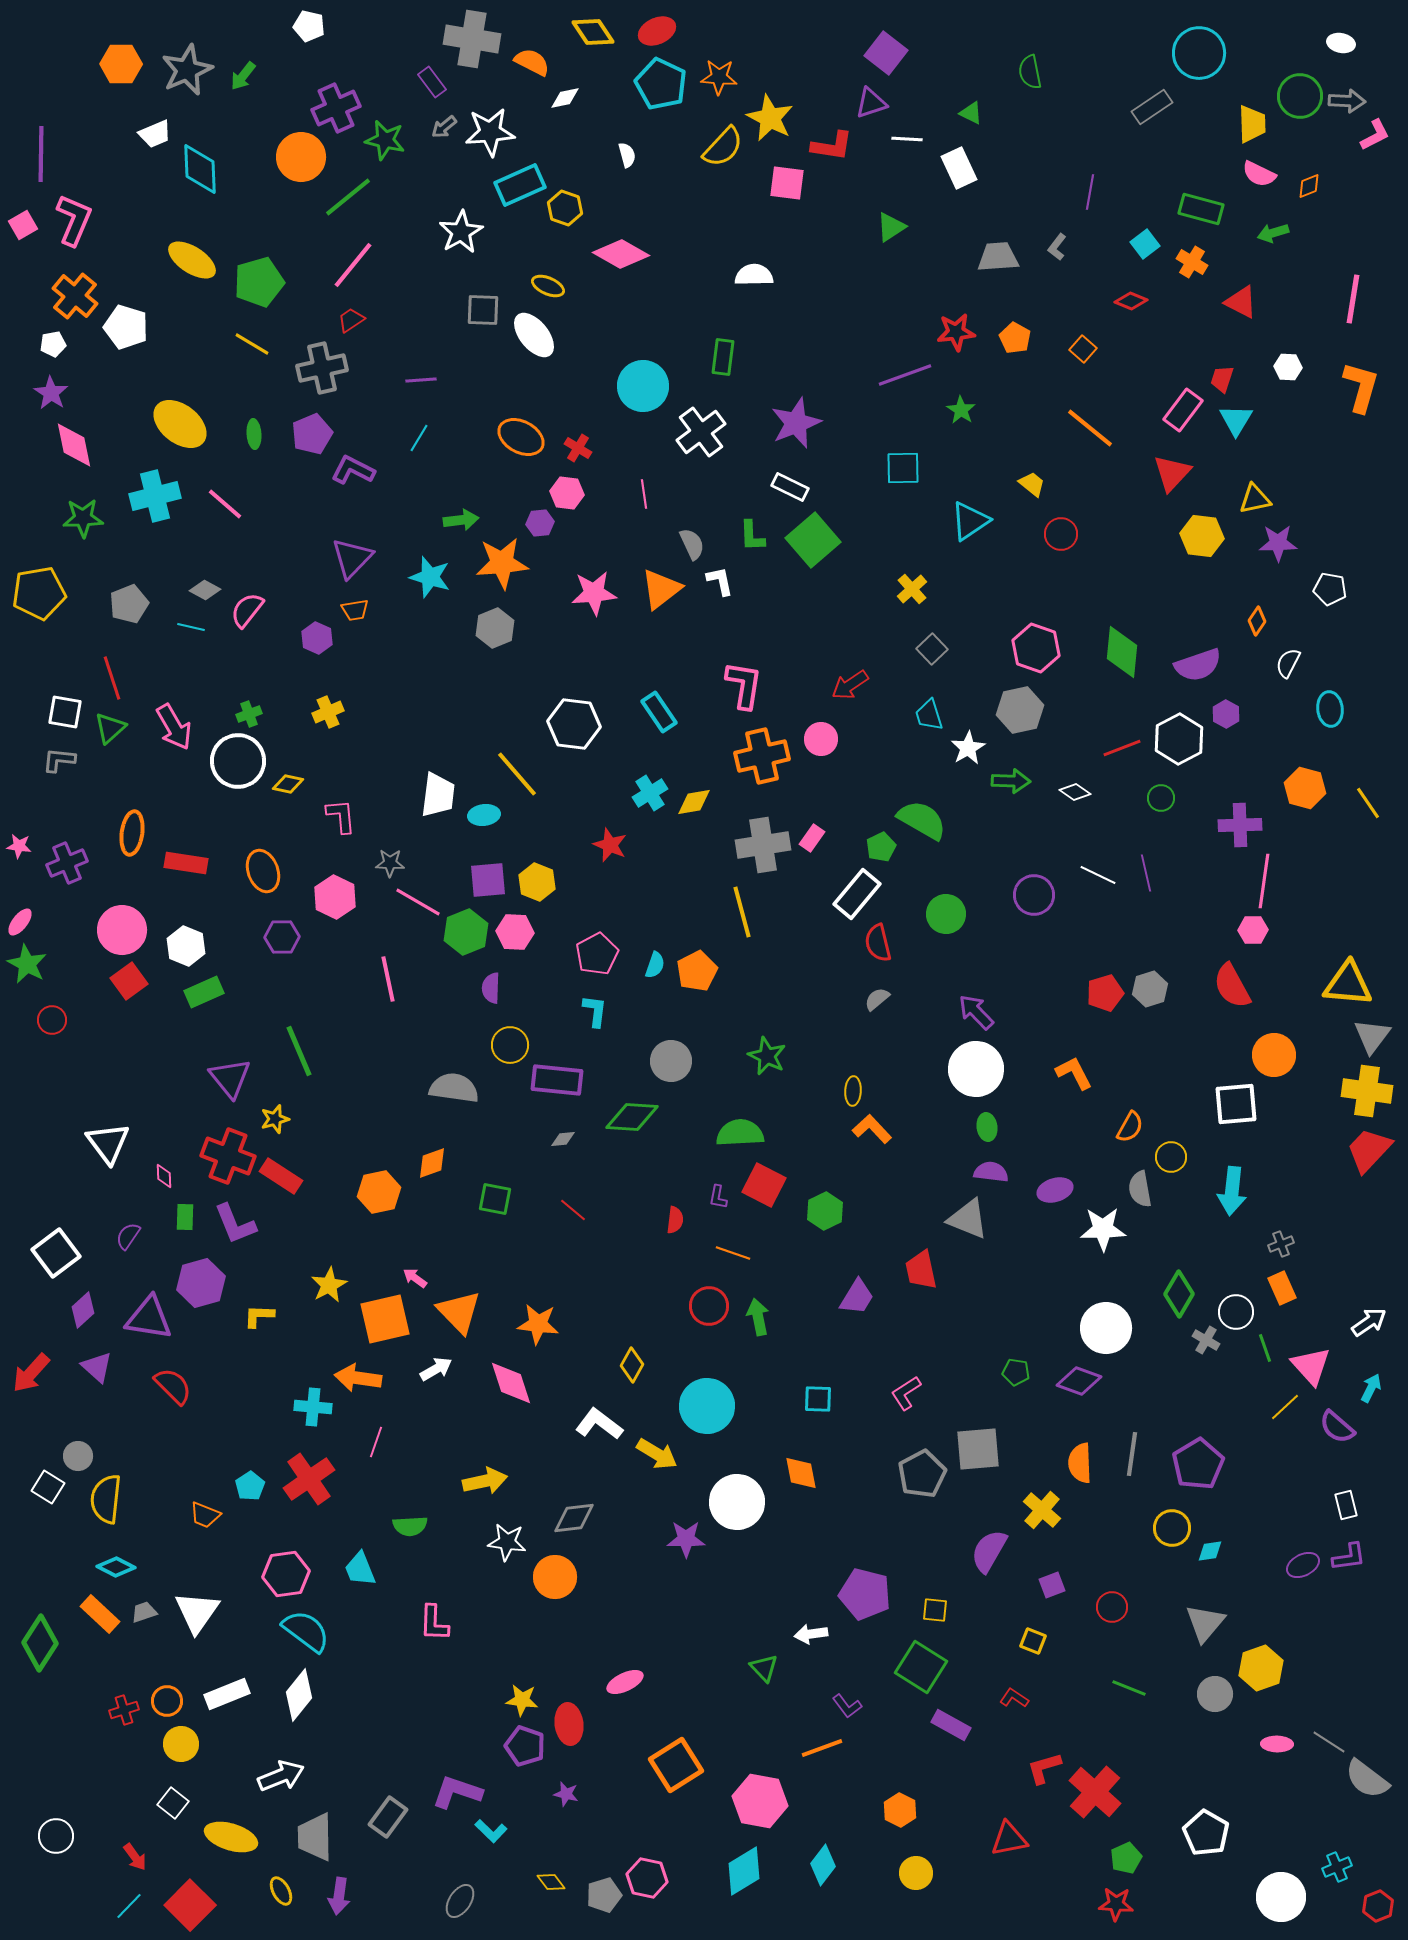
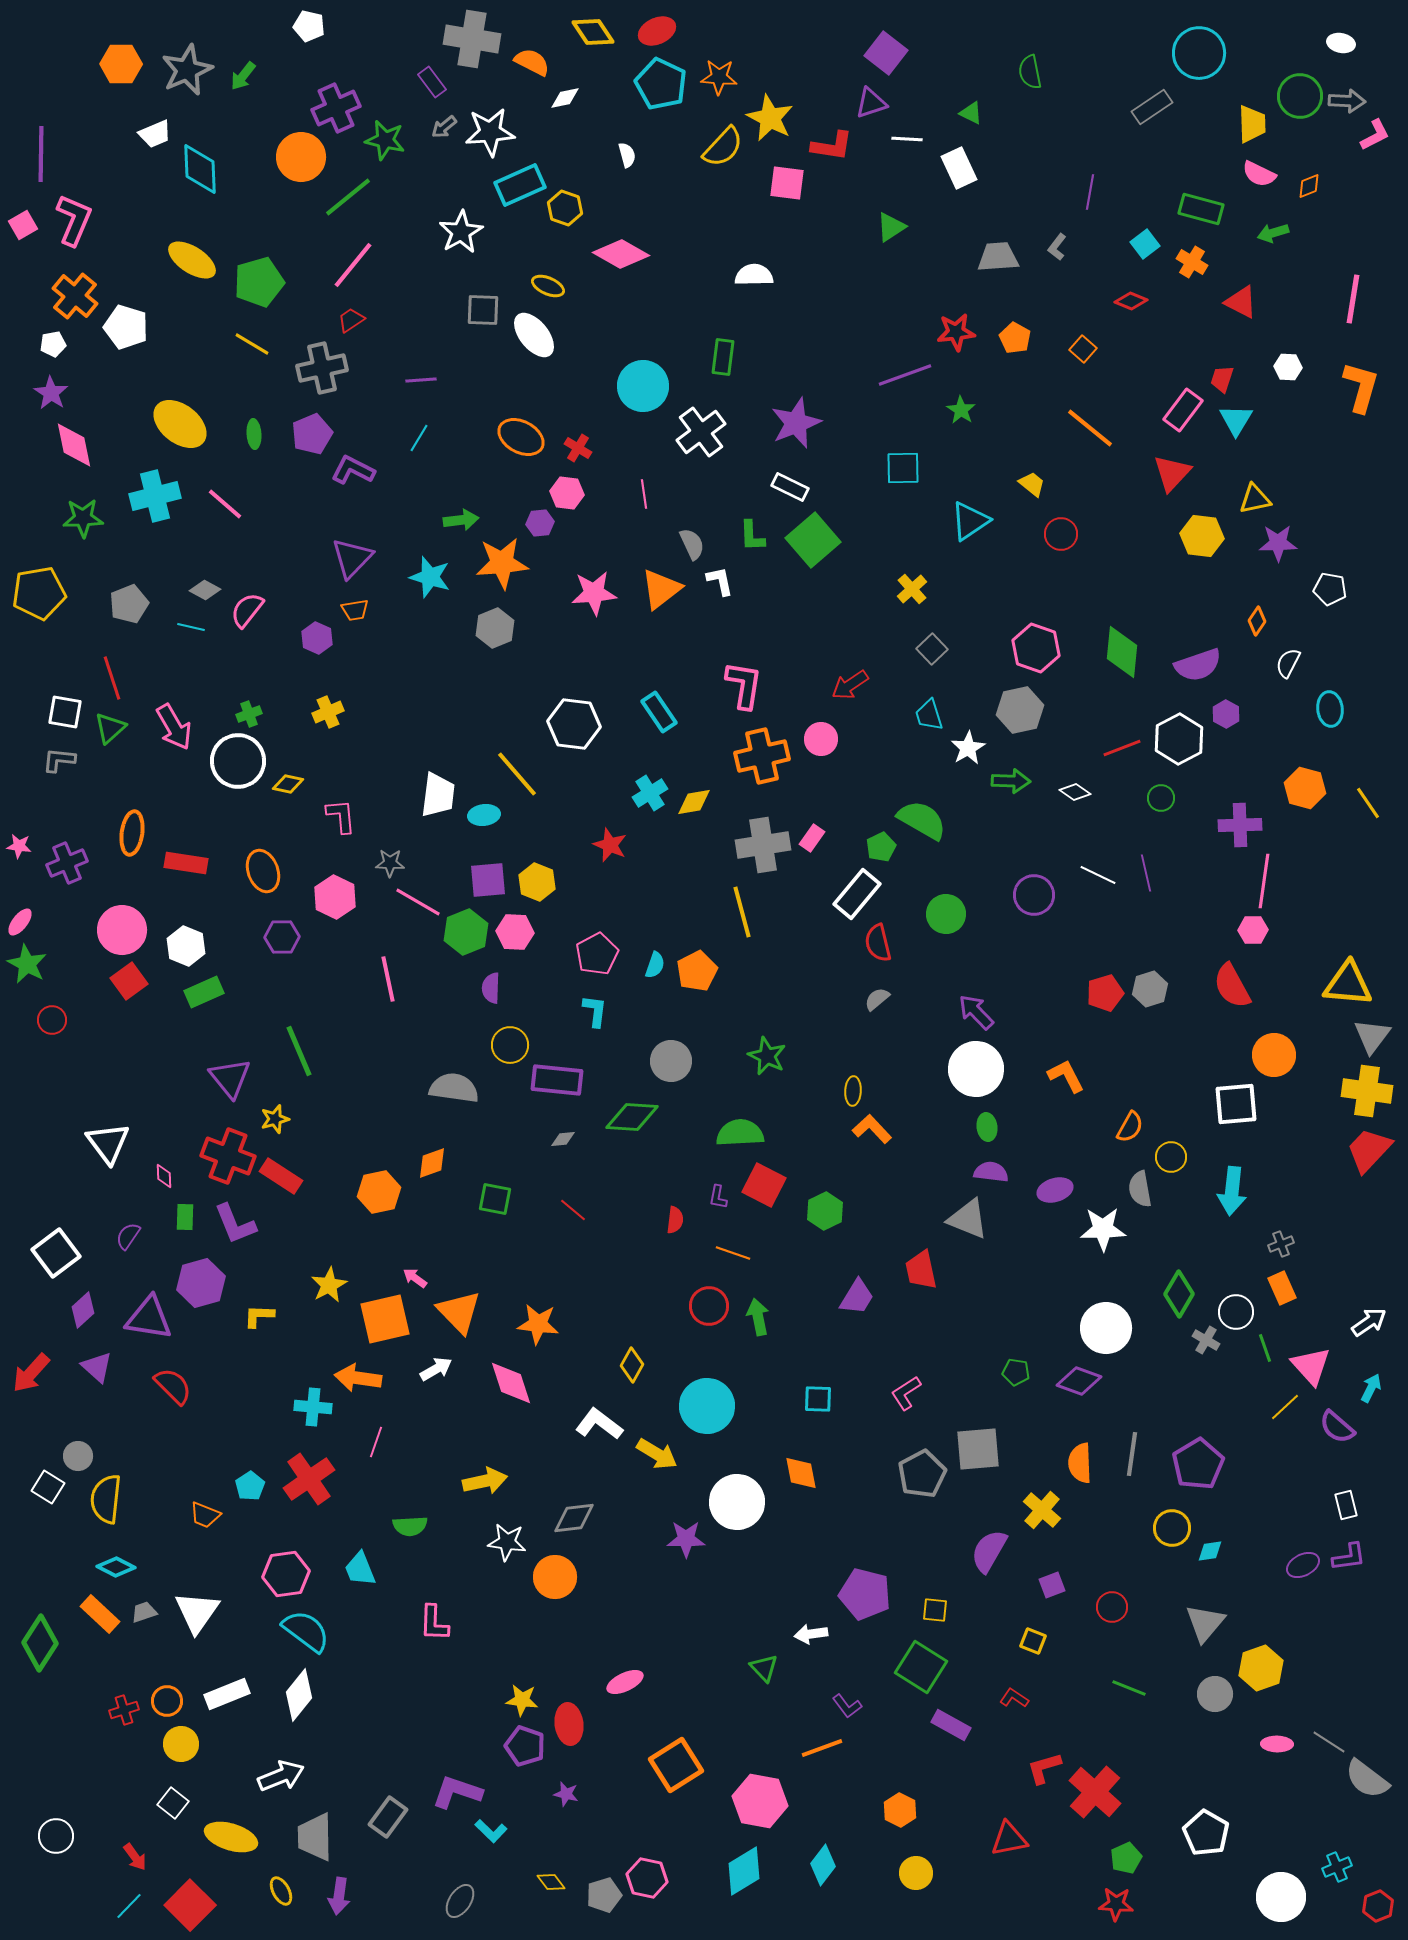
orange L-shape at (1074, 1073): moved 8 px left, 3 px down
